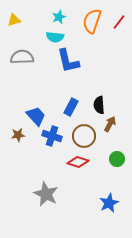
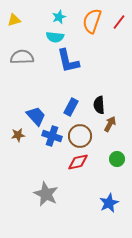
brown circle: moved 4 px left
red diamond: rotated 30 degrees counterclockwise
